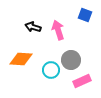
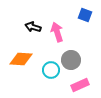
pink arrow: moved 1 px left, 2 px down
pink rectangle: moved 2 px left, 4 px down
